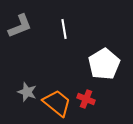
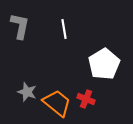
gray L-shape: rotated 56 degrees counterclockwise
